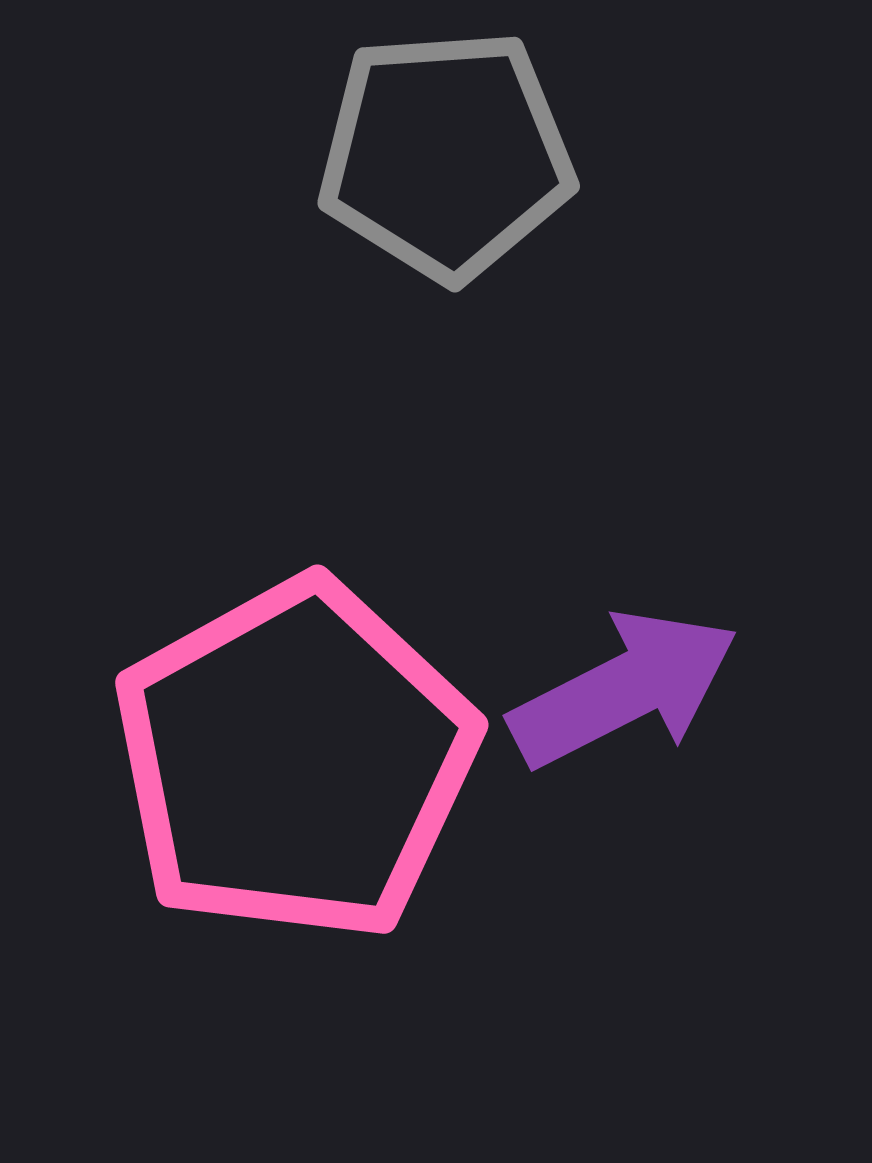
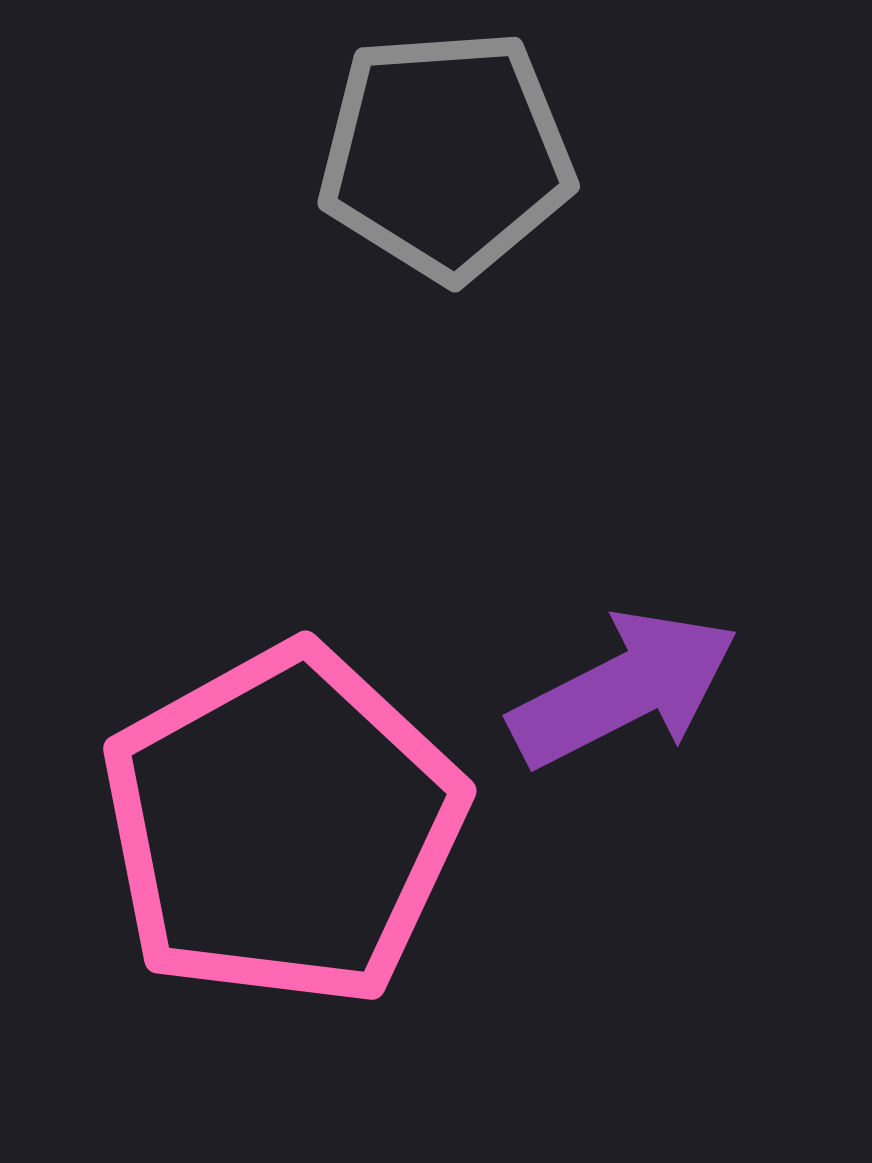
pink pentagon: moved 12 px left, 66 px down
